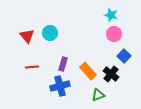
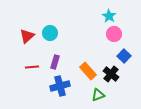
cyan star: moved 2 px left, 1 px down; rotated 16 degrees clockwise
red triangle: rotated 28 degrees clockwise
purple rectangle: moved 8 px left, 2 px up
